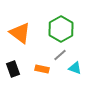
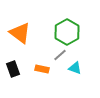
green hexagon: moved 6 px right, 3 px down
